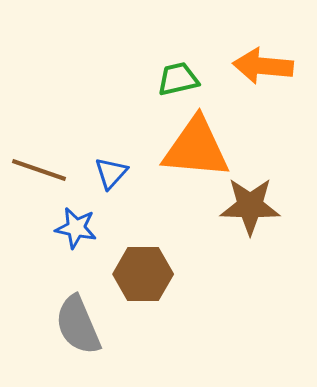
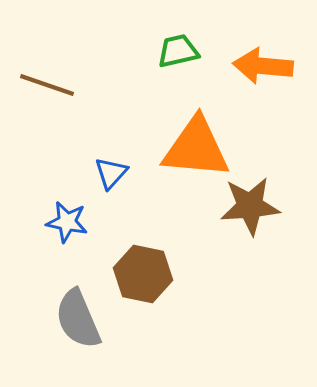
green trapezoid: moved 28 px up
brown line: moved 8 px right, 85 px up
brown star: rotated 6 degrees counterclockwise
blue star: moved 9 px left, 6 px up
brown hexagon: rotated 12 degrees clockwise
gray semicircle: moved 6 px up
